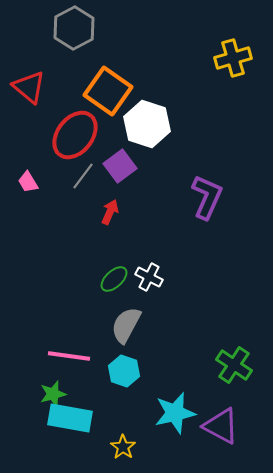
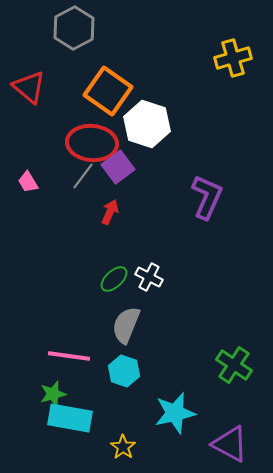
red ellipse: moved 17 px right, 8 px down; rotated 57 degrees clockwise
purple square: moved 2 px left, 1 px down
gray semicircle: rotated 6 degrees counterclockwise
purple triangle: moved 9 px right, 18 px down
